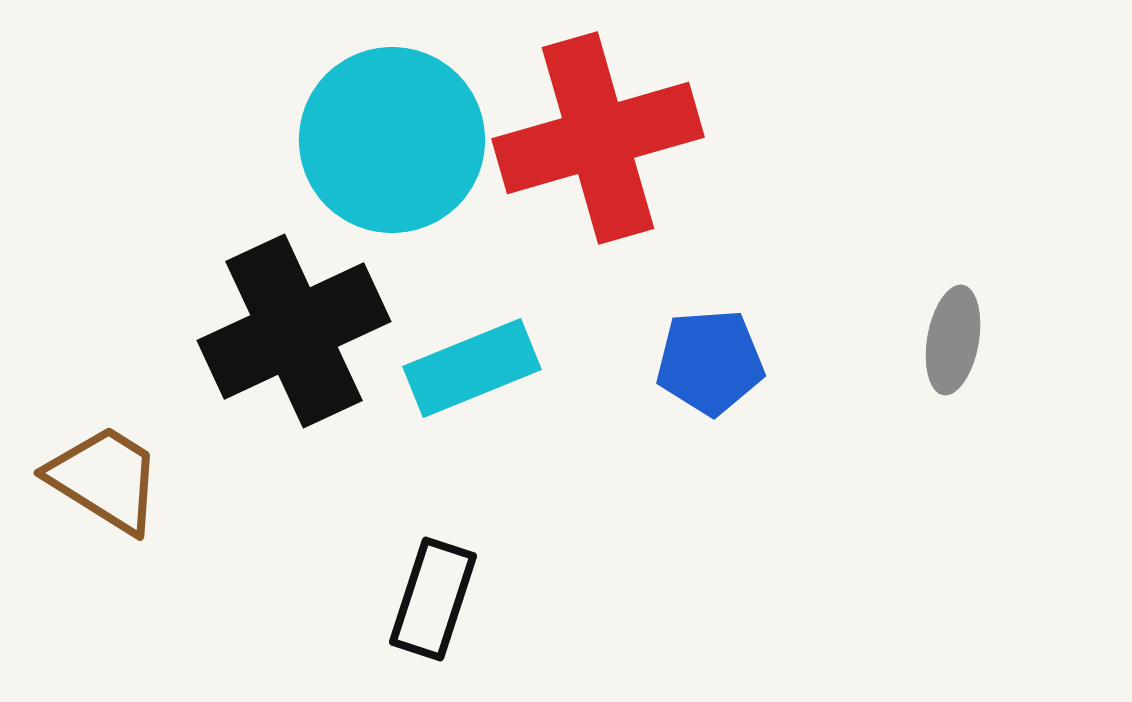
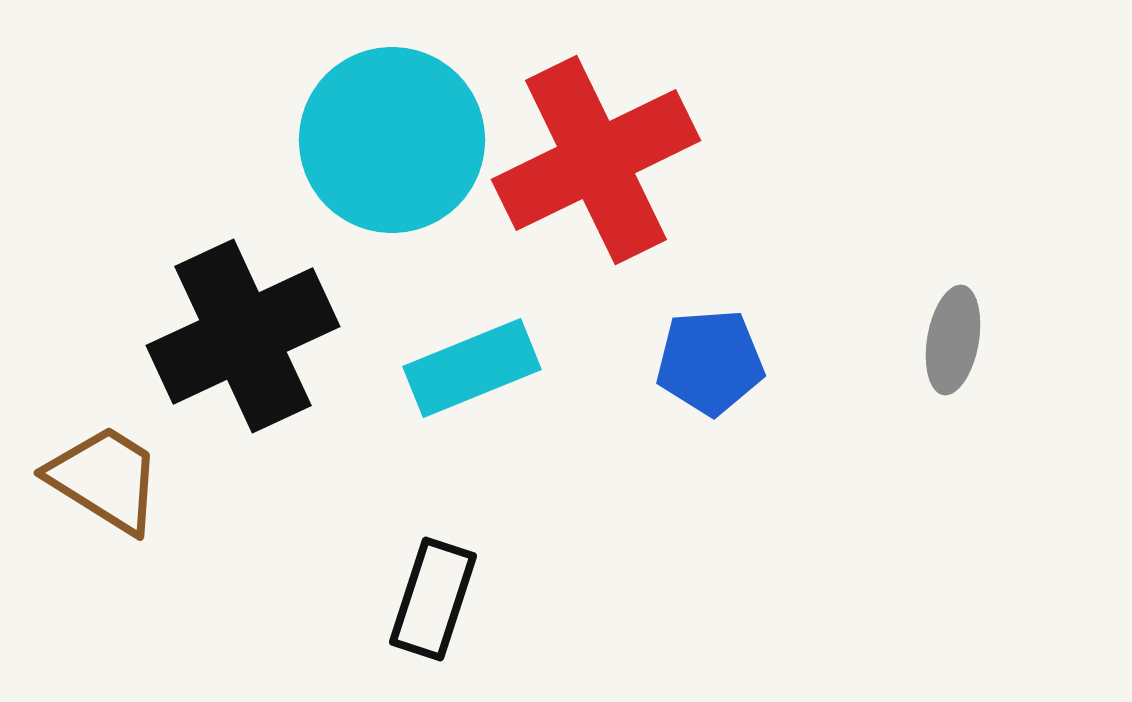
red cross: moved 2 px left, 22 px down; rotated 10 degrees counterclockwise
black cross: moved 51 px left, 5 px down
